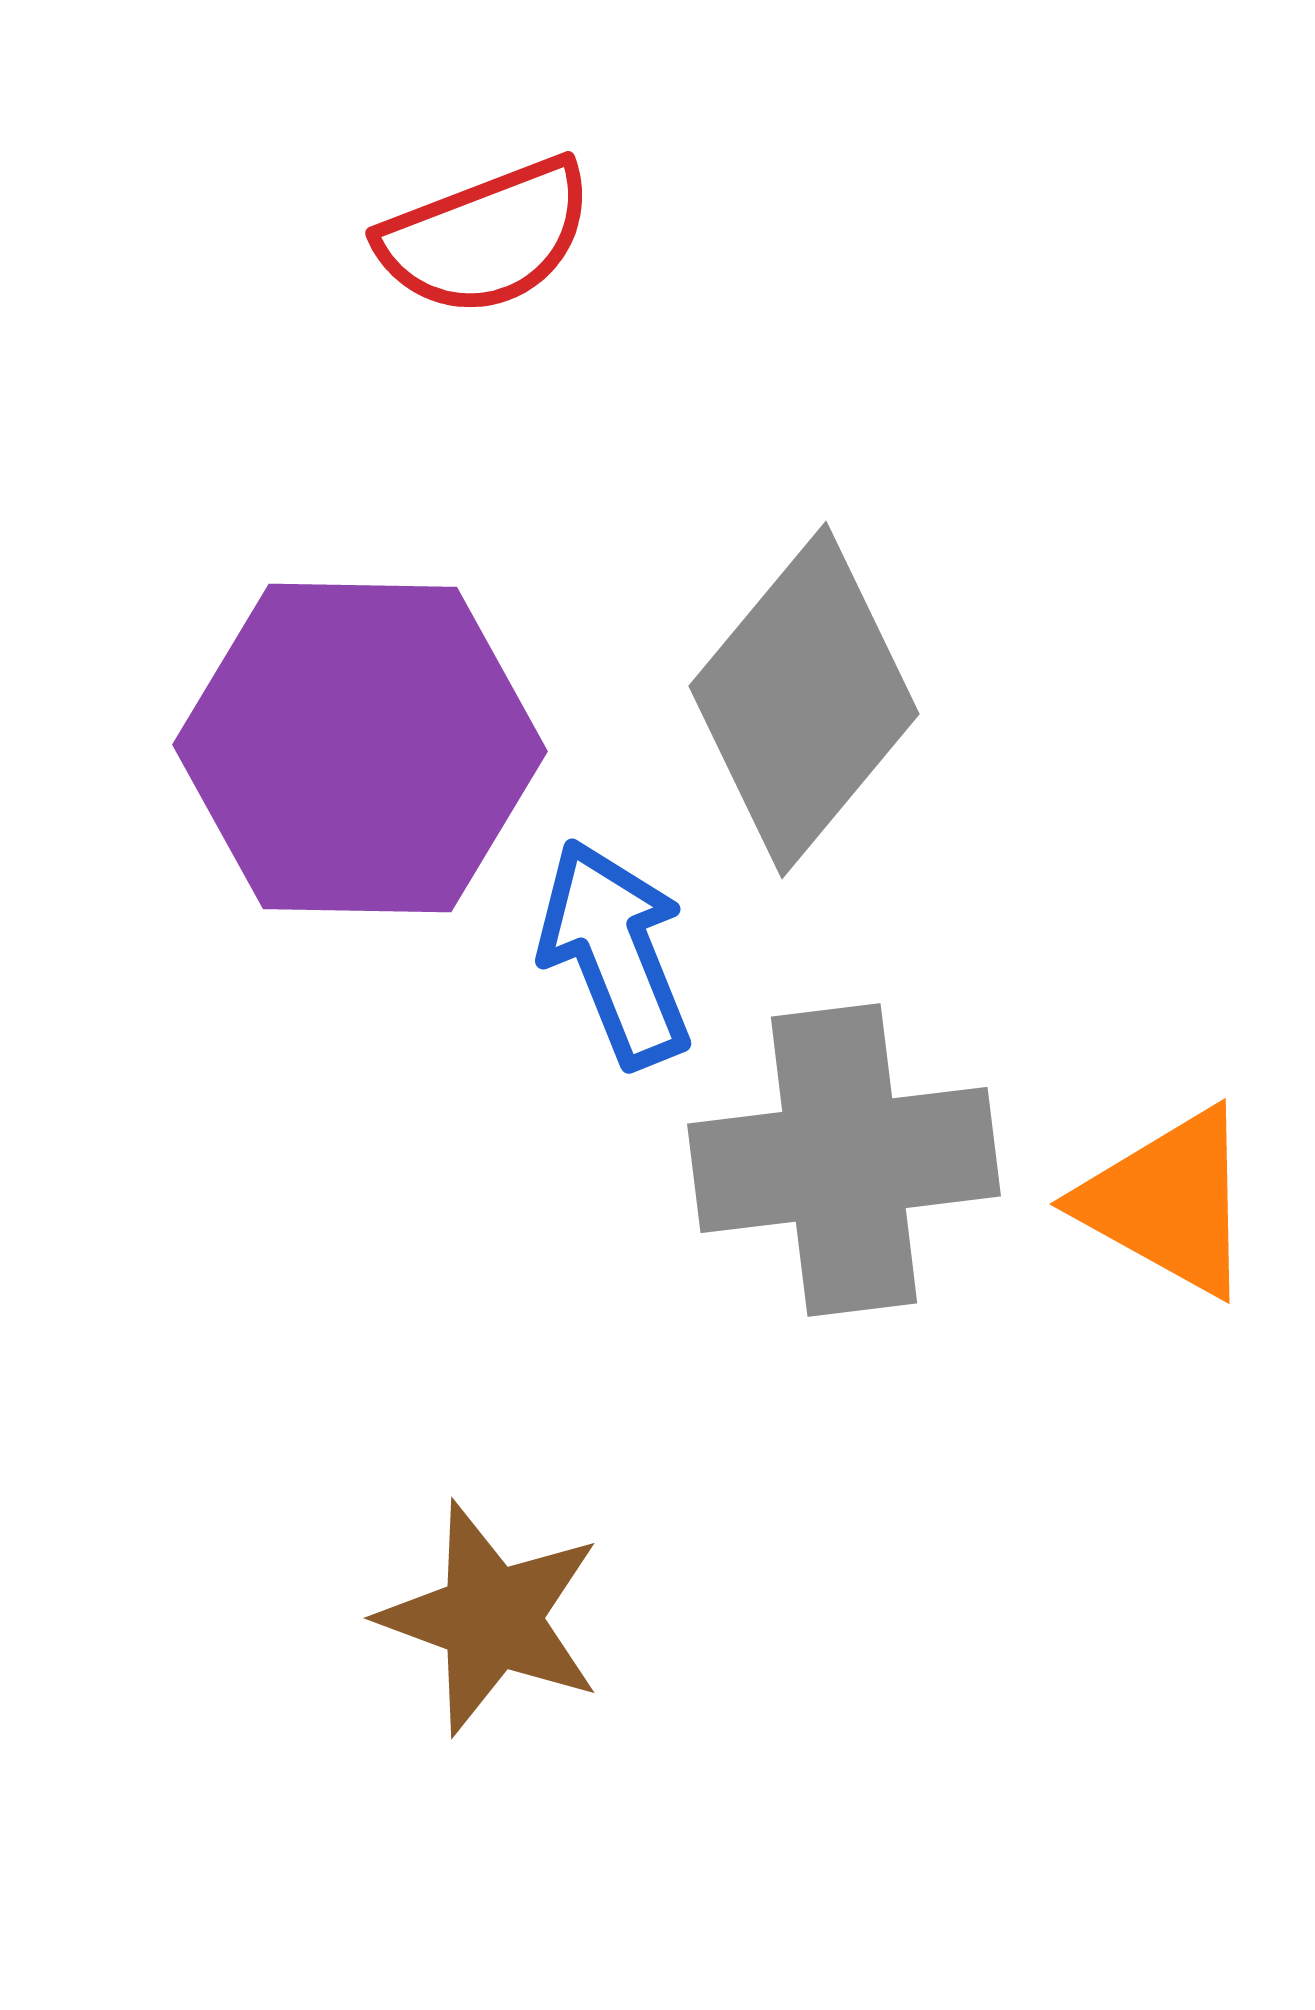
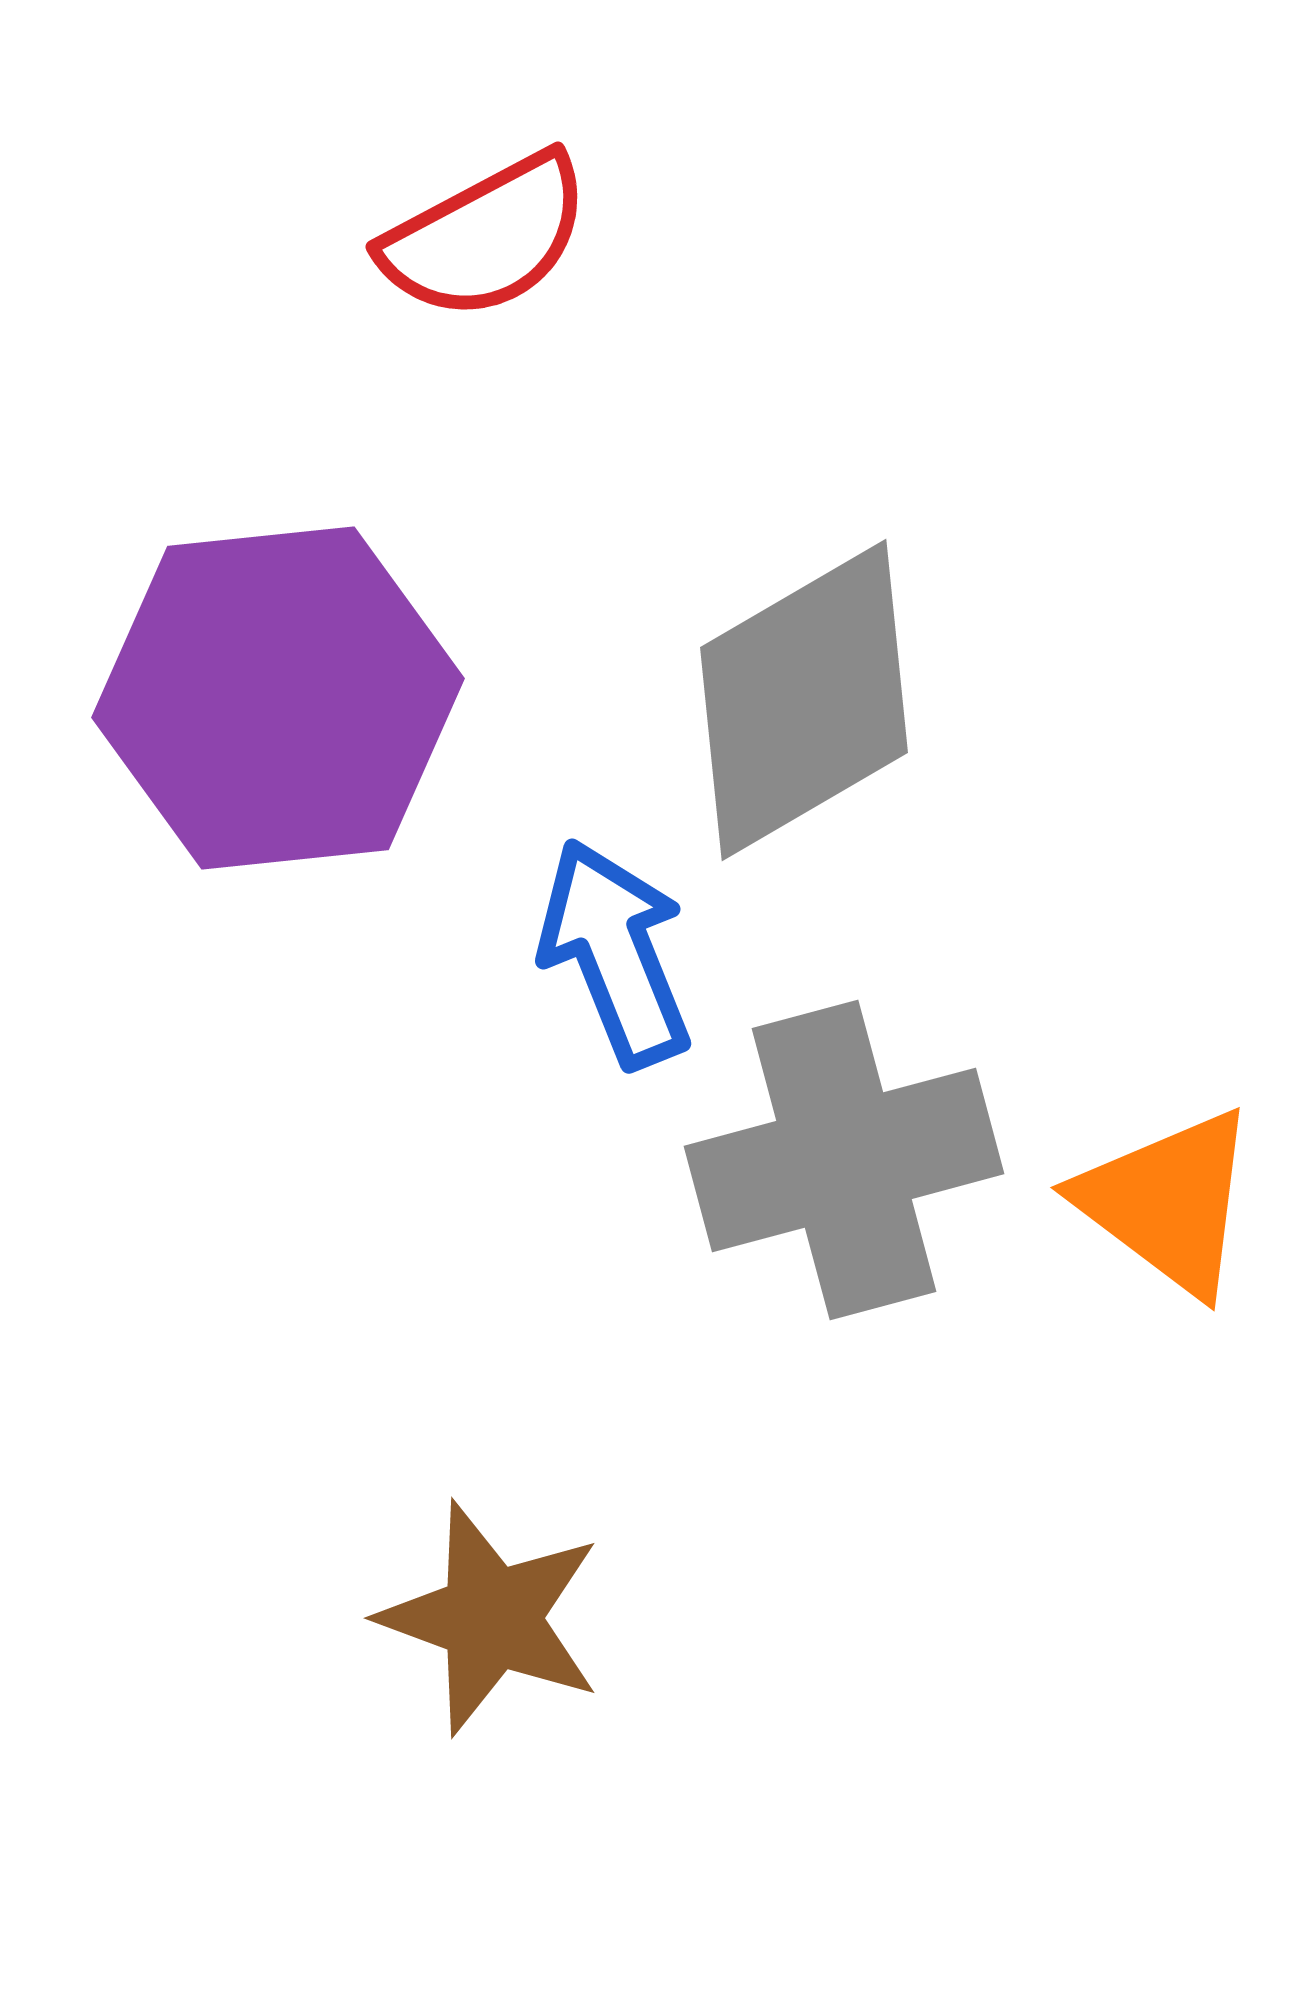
red semicircle: rotated 7 degrees counterclockwise
gray diamond: rotated 20 degrees clockwise
purple hexagon: moved 82 px left, 50 px up; rotated 7 degrees counterclockwise
gray cross: rotated 8 degrees counterclockwise
orange triangle: rotated 8 degrees clockwise
